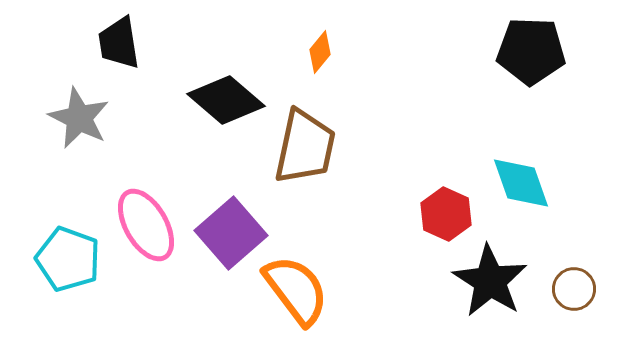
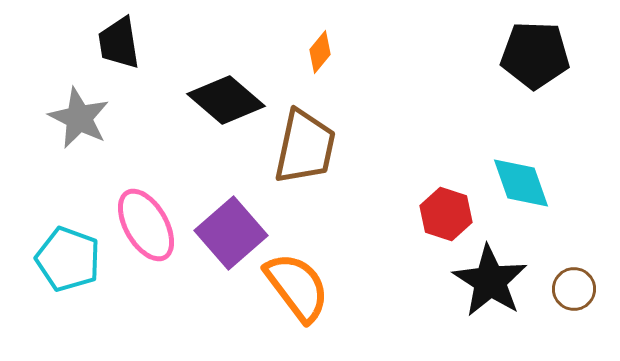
black pentagon: moved 4 px right, 4 px down
red hexagon: rotated 6 degrees counterclockwise
orange semicircle: moved 1 px right, 3 px up
